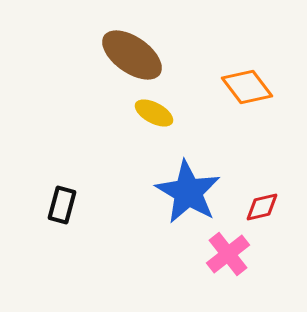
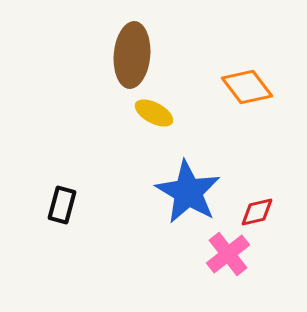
brown ellipse: rotated 60 degrees clockwise
red diamond: moved 5 px left, 5 px down
